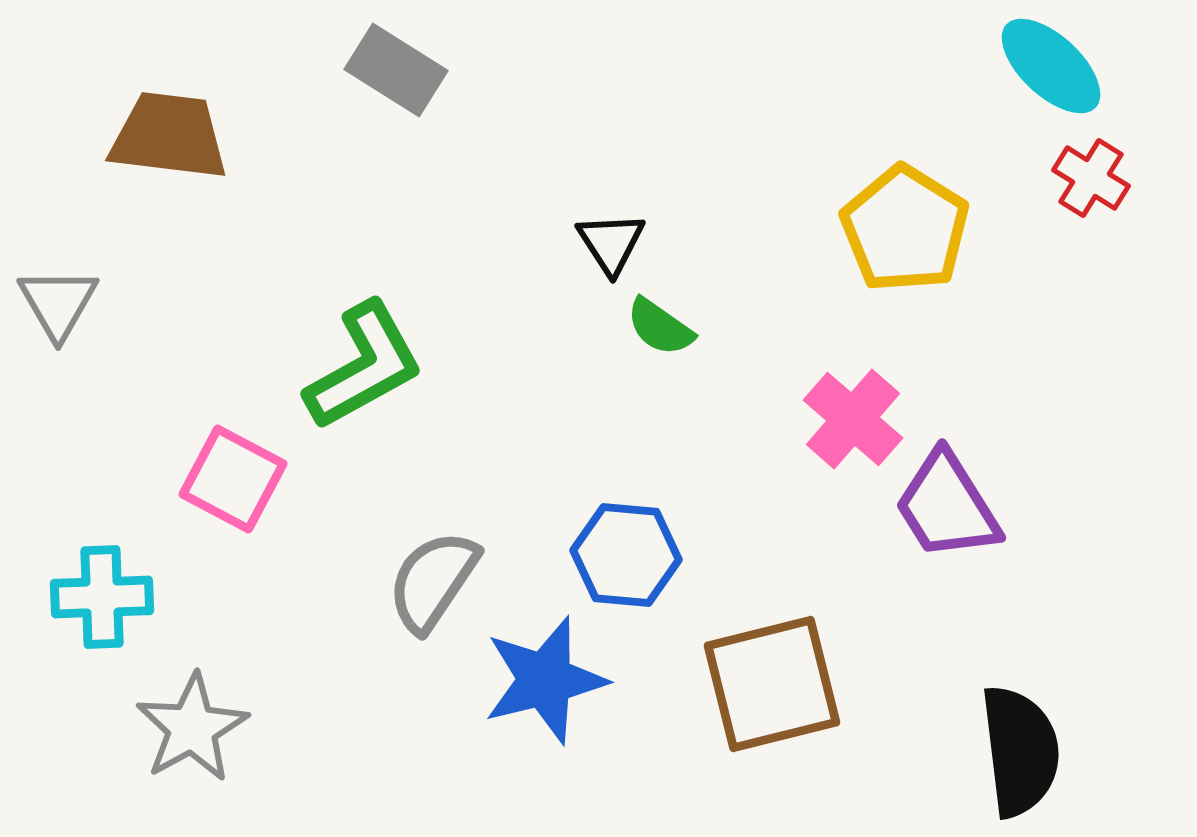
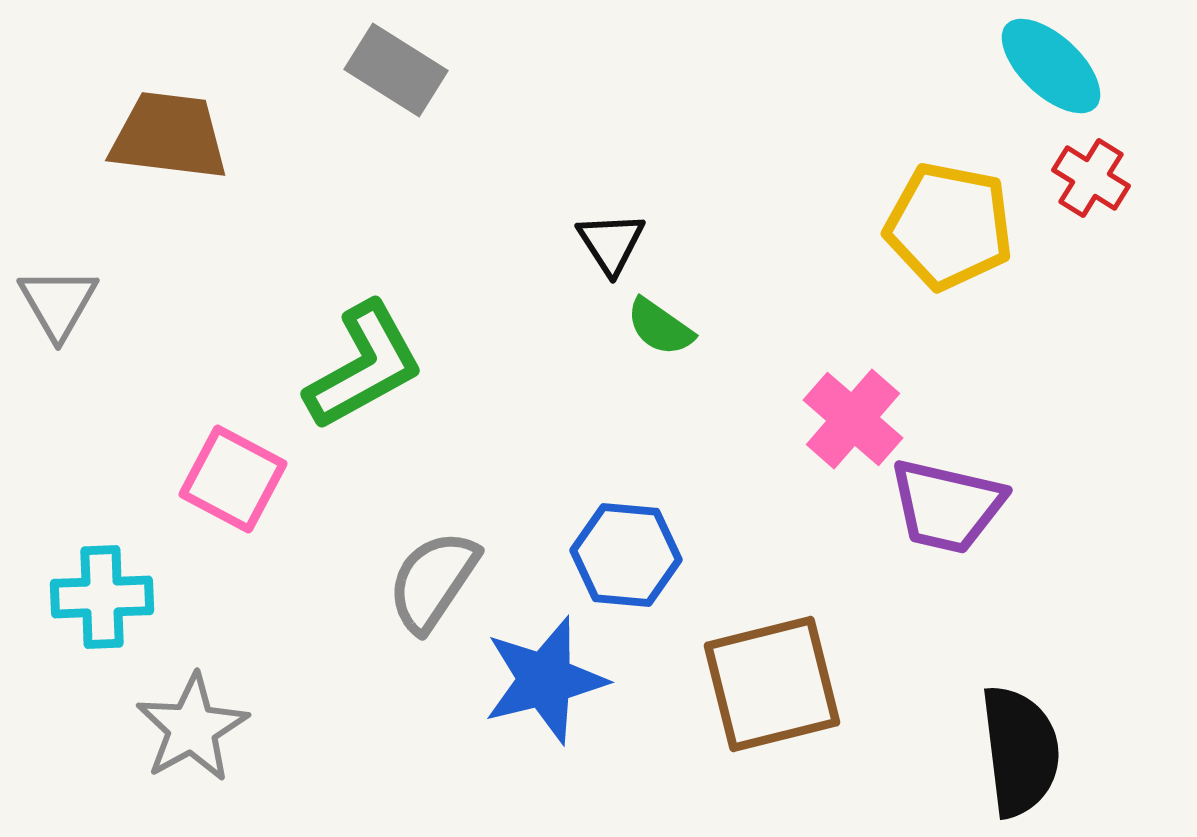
yellow pentagon: moved 44 px right, 3 px up; rotated 21 degrees counterclockwise
purple trapezoid: rotated 45 degrees counterclockwise
